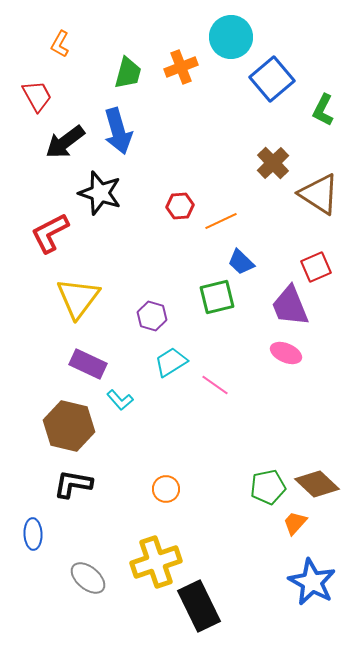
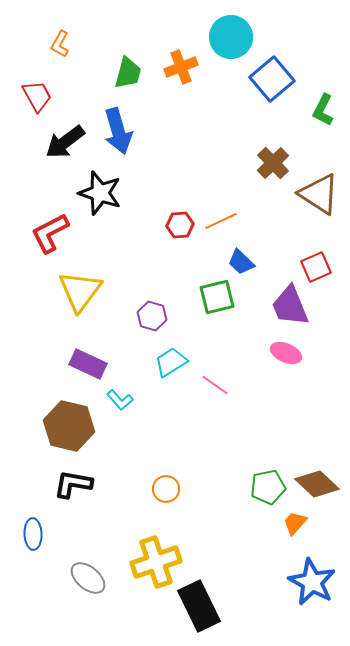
red hexagon: moved 19 px down
yellow triangle: moved 2 px right, 7 px up
